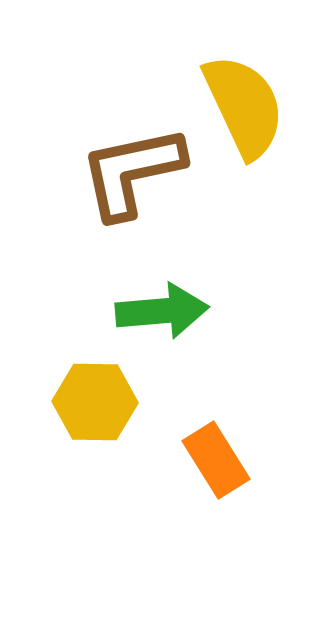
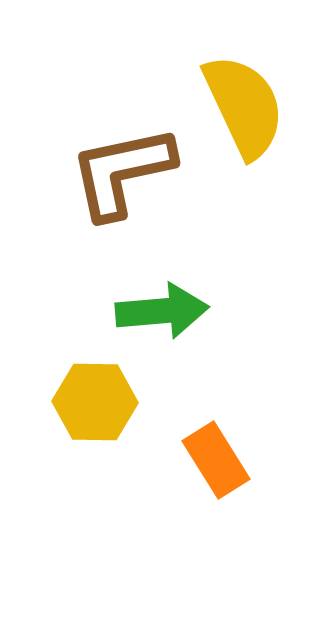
brown L-shape: moved 10 px left
